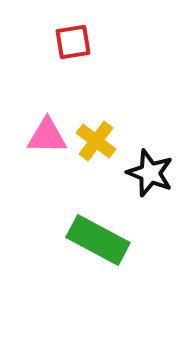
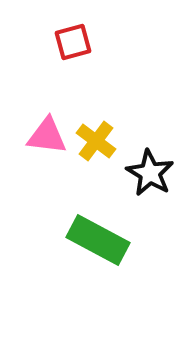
red square: rotated 6 degrees counterclockwise
pink triangle: rotated 6 degrees clockwise
black star: rotated 9 degrees clockwise
